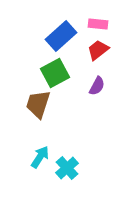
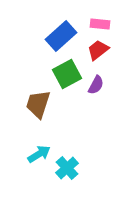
pink rectangle: moved 2 px right
green square: moved 12 px right, 1 px down
purple semicircle: moved 1 px left, 1 px up
cyan arrow: moved 1 px left, 3 px up; rotated 25 degrees clockwise
